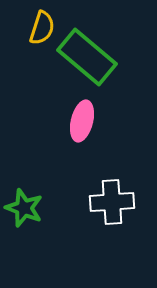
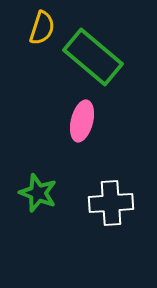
green rectangle: moved 6 px right
white cross: moved 1 px left, 1 px down
green star: moved 14 px right, 15 px up
